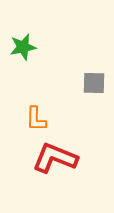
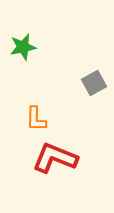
gray square: rotated 30 degrees counterclockwise
